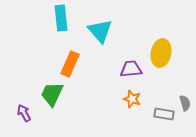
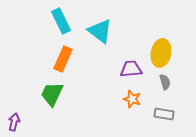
cyan rectangle: moved 3 px down; rotated 20 degrees counterclockwise
cyan triangle: rotated 12 degrees counterclockwise
orange rectangle: moved 7 px left, 5 px up
gray semicircle: moved 20 px left, 21 px up
purple arrow: moved 10 px left, 9 px down; rotated 42 degrees clockwise
